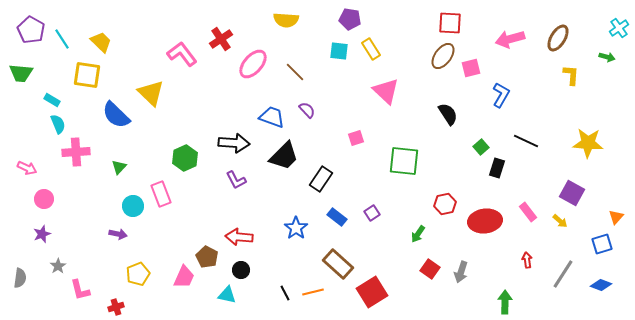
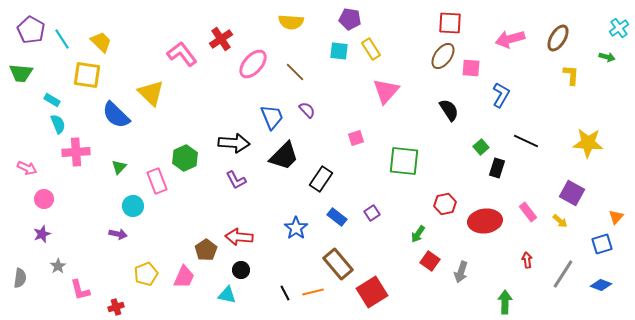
yellow semicircle at (286, 20): moved 5 px right, 2 px down
pink square at (471, 68): rotated 18 degrees clockwise
pink triangle at (386, 91): rotated 28 degrees clockwise
black semicircle at (448, 114): moved 1 px right, 4 px up
blue trapezoid at (272, 117): rotated 48 degrees clockwise
pink rectangle at (161, 194): moved 4 px left, 13 px up
brown pentagon at (207, 257): moved 1 px left, 7 px up; rotated 10 degrees clockwise
brown rectangle at (338, 264): rotated 8 degrees clockwise
red square at (430, 269): moved 8 px up
yellow pentagon at (138, 274): moved 8 px right
